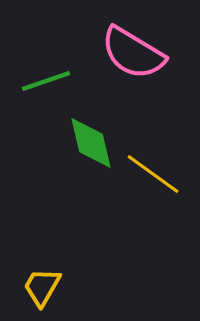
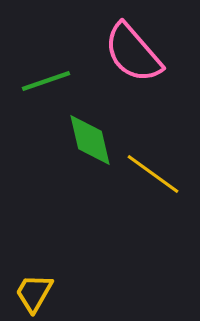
pink semicircle: rotated 18 degrees clockwise
green diamond: moved 1 px left, 3 px up
yellow trapezoid: moved 8 px left, 6 px down
